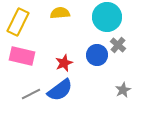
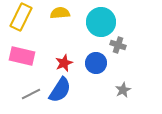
cyan circle: moved 6 px left, 5 px down
yellow rectangle: moved 3 px right, 5 px up
gray cross: rotated 21 degrees counterclockwise
blue circle: moved 1 px left, 8 px down
blue semicircle: rotated 20 degrees counterclockwise
